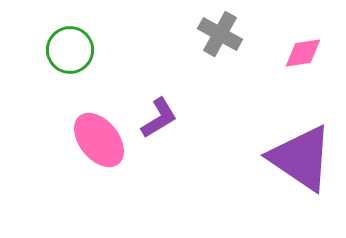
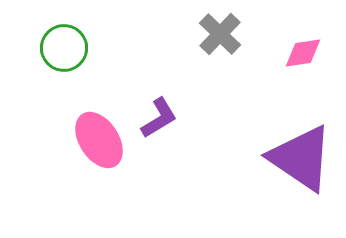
gray cross: rotated 15 degrees clockwise
green circle: moved 6 px left, 2 px up
pink ellipse: rotated 6 degrees clockwise
